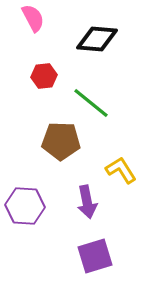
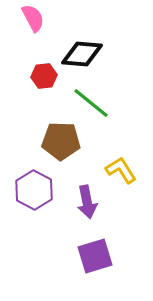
black diamond: moved 15 px left, 15 px down
purple hexagon: moved 9 px right, 16 px up; rotated 24 degrees clockwise
